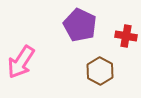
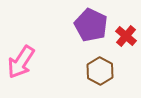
purple pentagon: moved 11 px right
red cross: rotated 30 degrees clockwise
